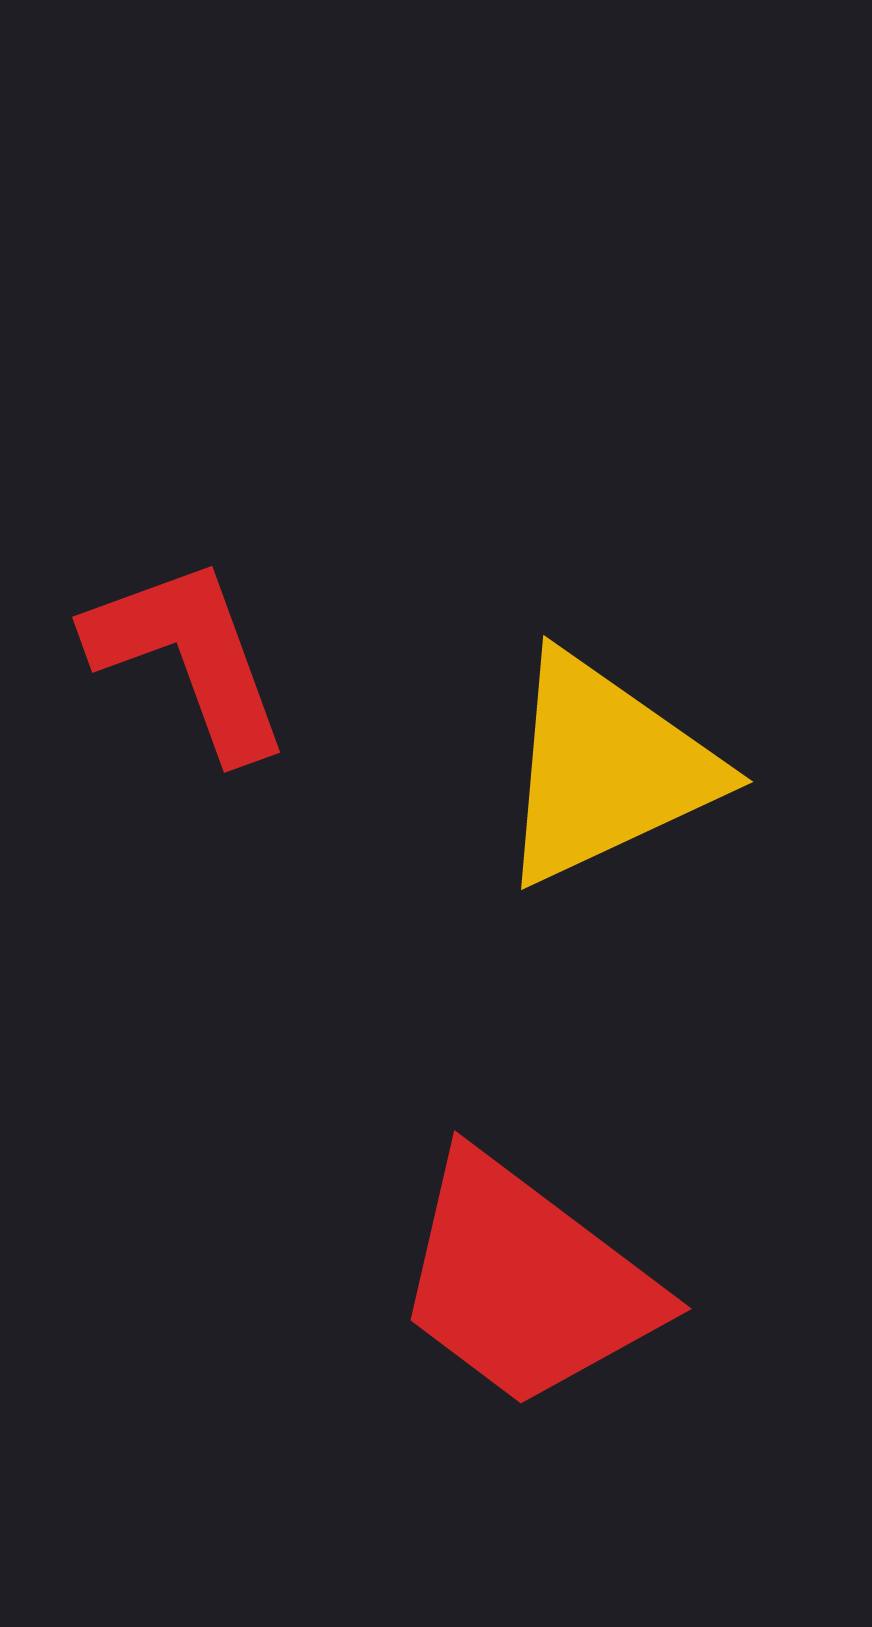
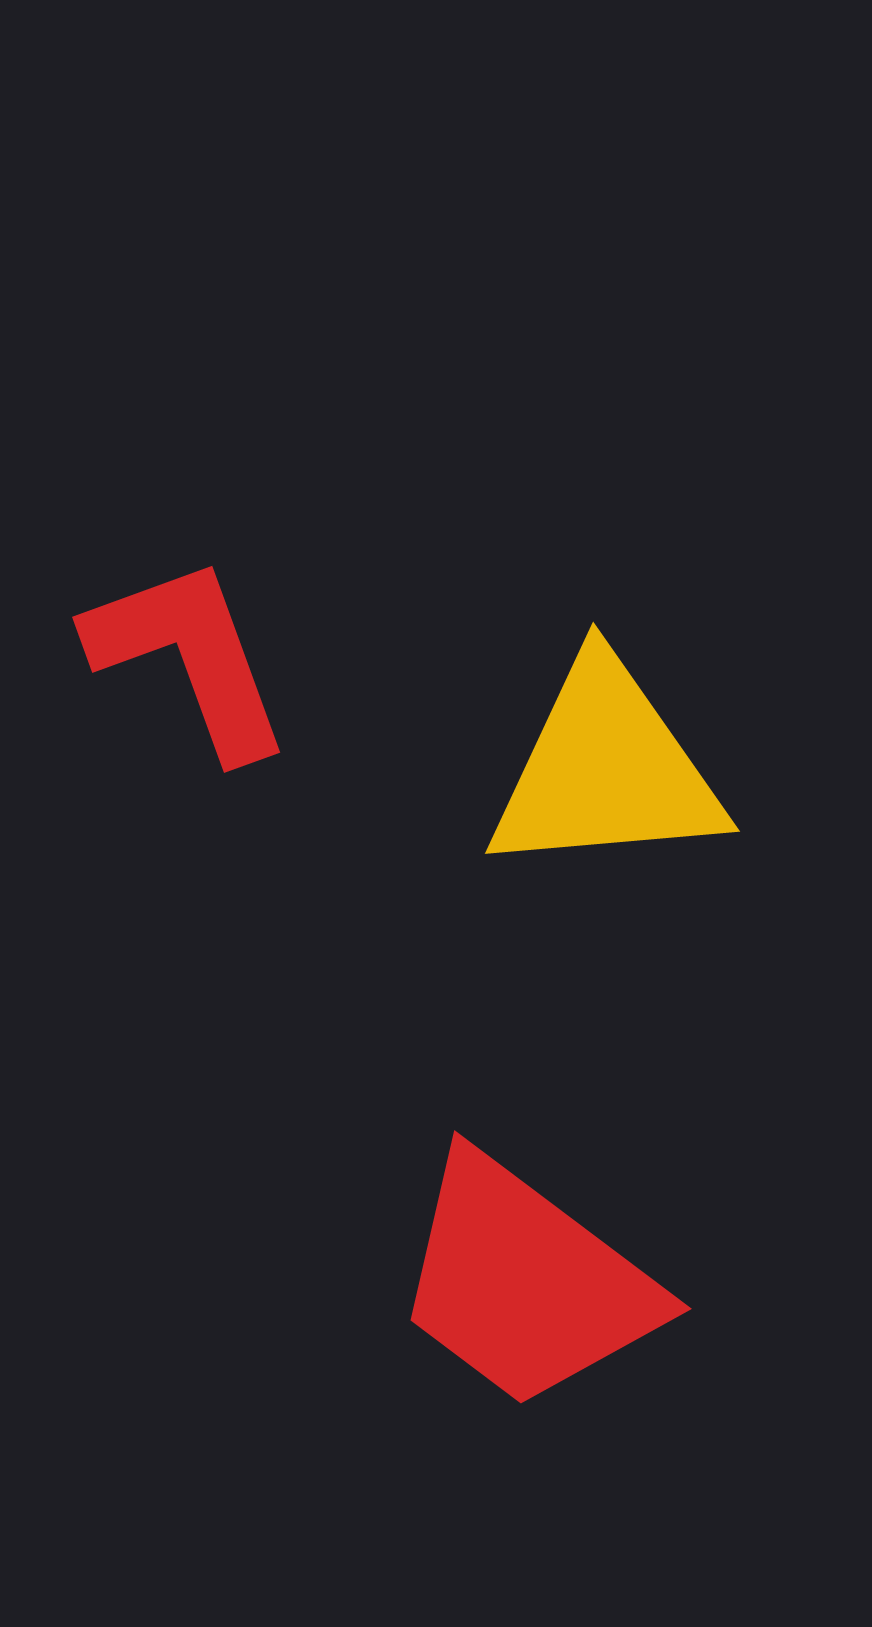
yellow triangle: rotated 20 degrees clockwise
